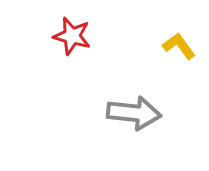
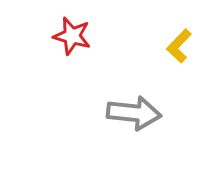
yellow L-shape: rotated 100 degrees counterclockwise
